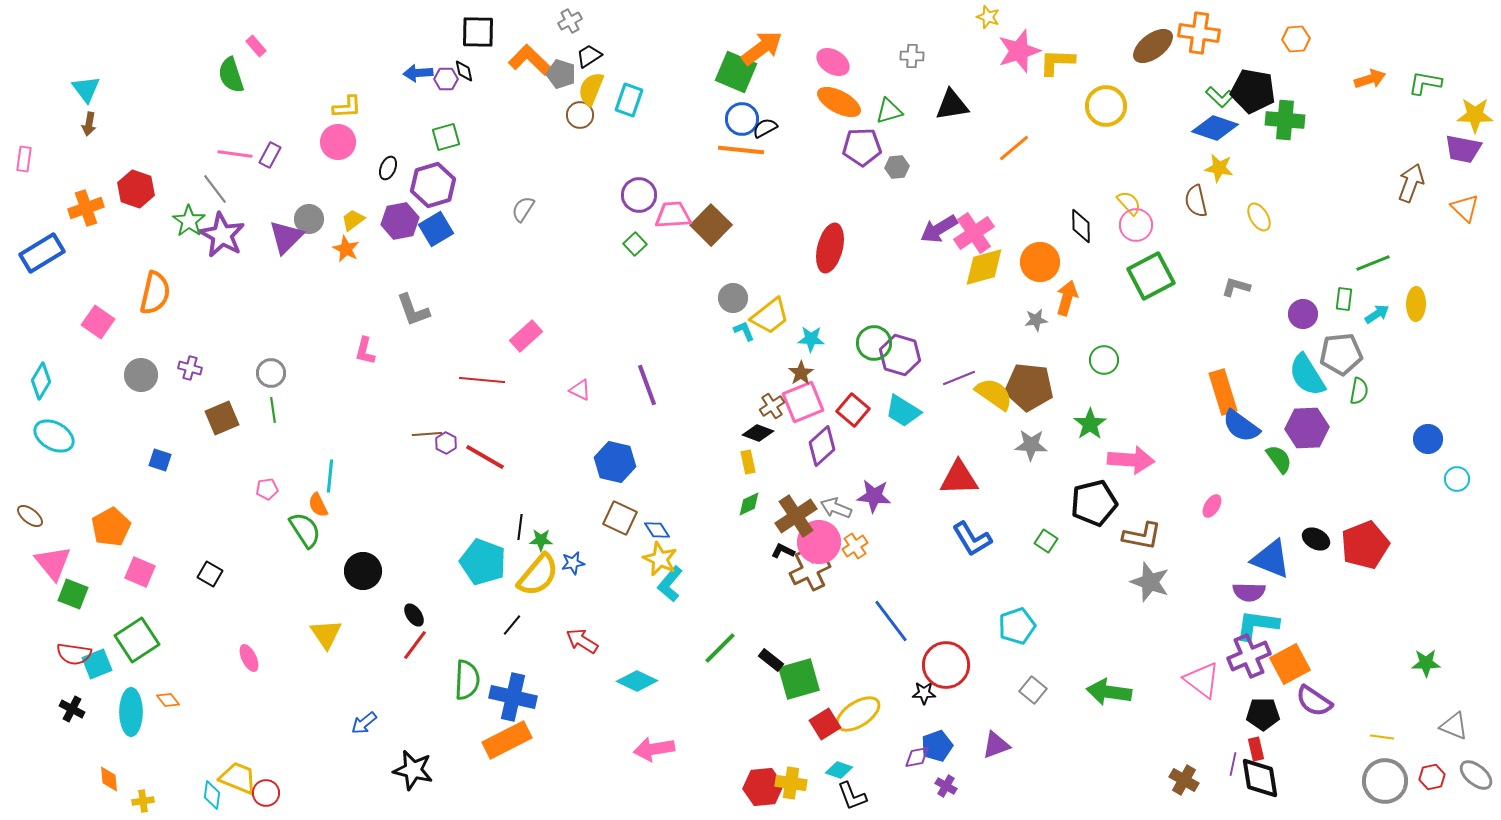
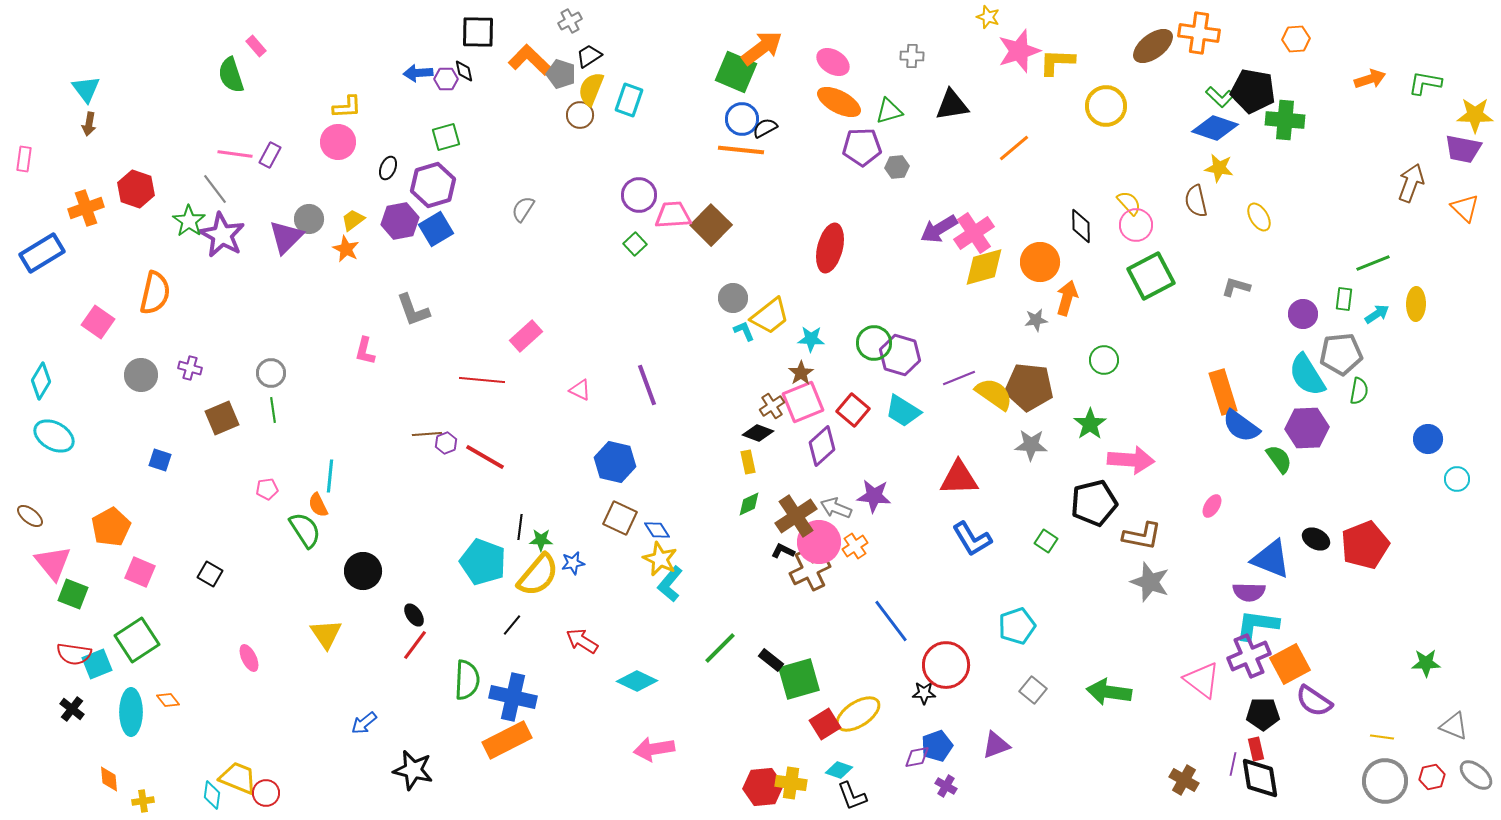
purple hexagon at (446, 443): rotated 10 degrees clockwise
black cross at (72, 709): rotated 10 degrees clockwise
